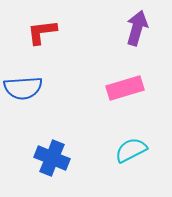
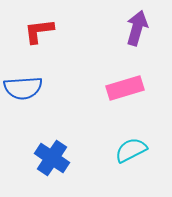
red L-shape: moved 3 px left, 1 px up
blue cross: rotated 12 degrees clockwise
